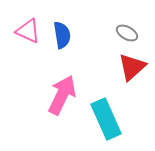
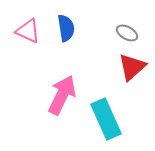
blue semicircle: moved 4 px right, 7 px up
